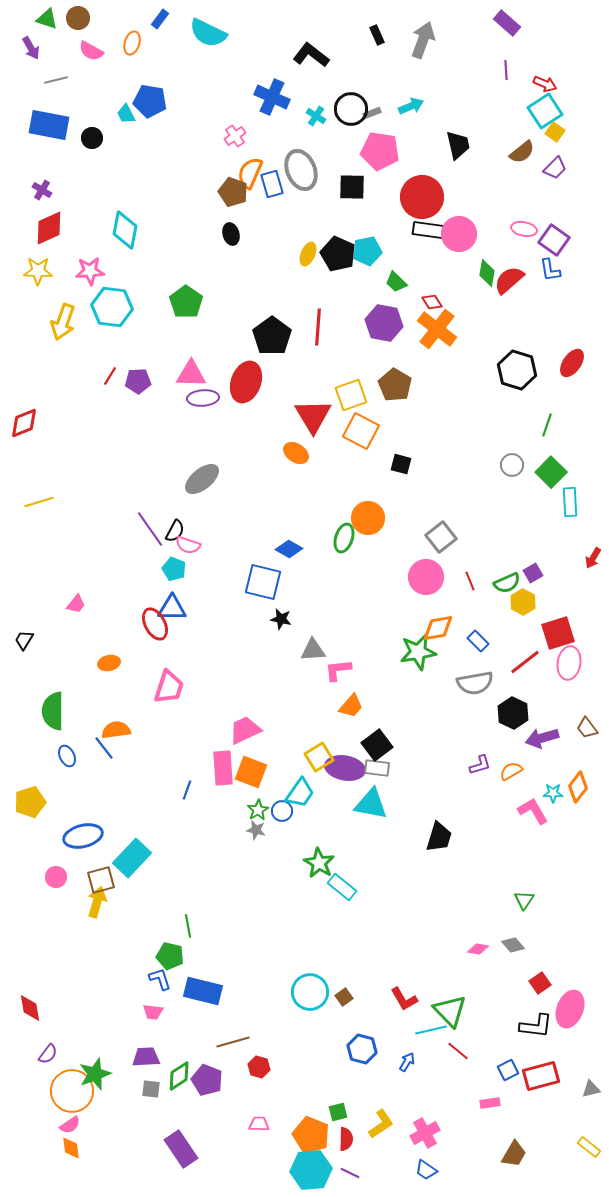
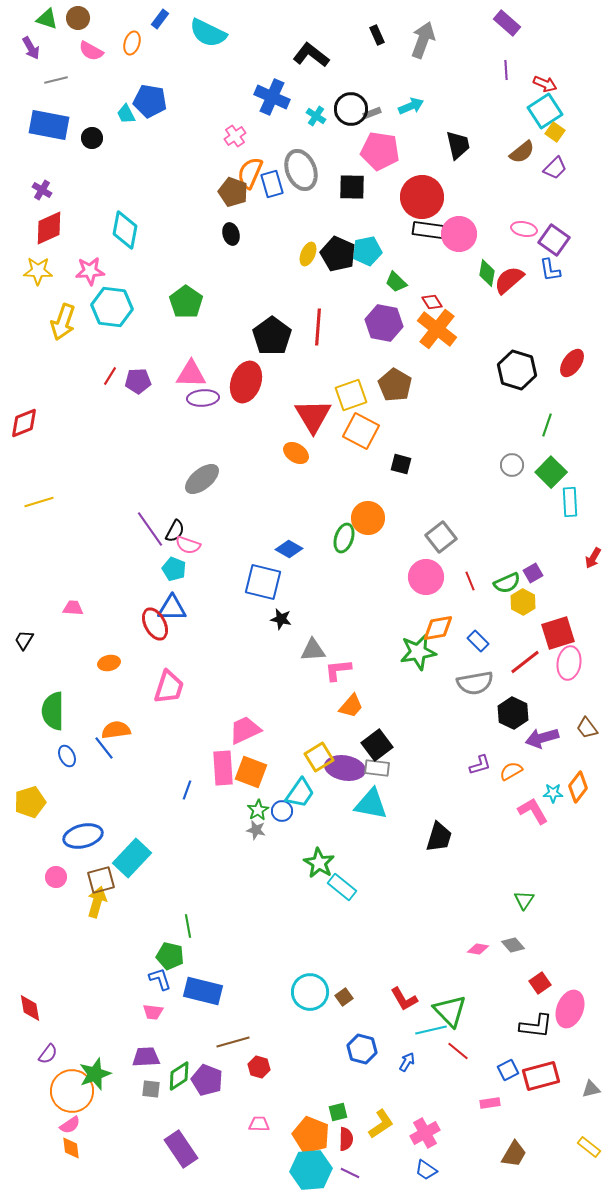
pink trapezoid at (76, 604): moved 3 px left, 4 px down; rotated 125 degrees counterclockwise
